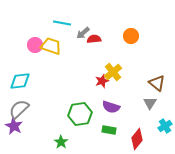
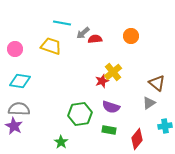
red semicircle: moved 1 px right
pink circle: moved 20 px left, 4 px down
cyan diamond: rotated 15 degrees clockwise
gray triangle: moved 1 px left; rotated 24 degrees clockwise
gray semicircle: rotated 45 degrees clockwise
cyan cross: rotated 24 degrees clockwise
